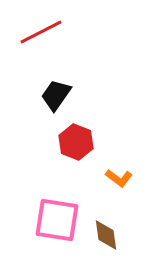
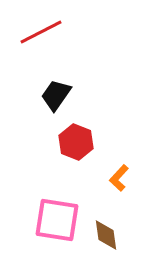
orange L-shape: rotated 96 degrees clockwise
